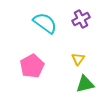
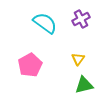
pink pentagon: moved 2 px left, 1 px up
green triangle: moved 1 px left, 1 px down
